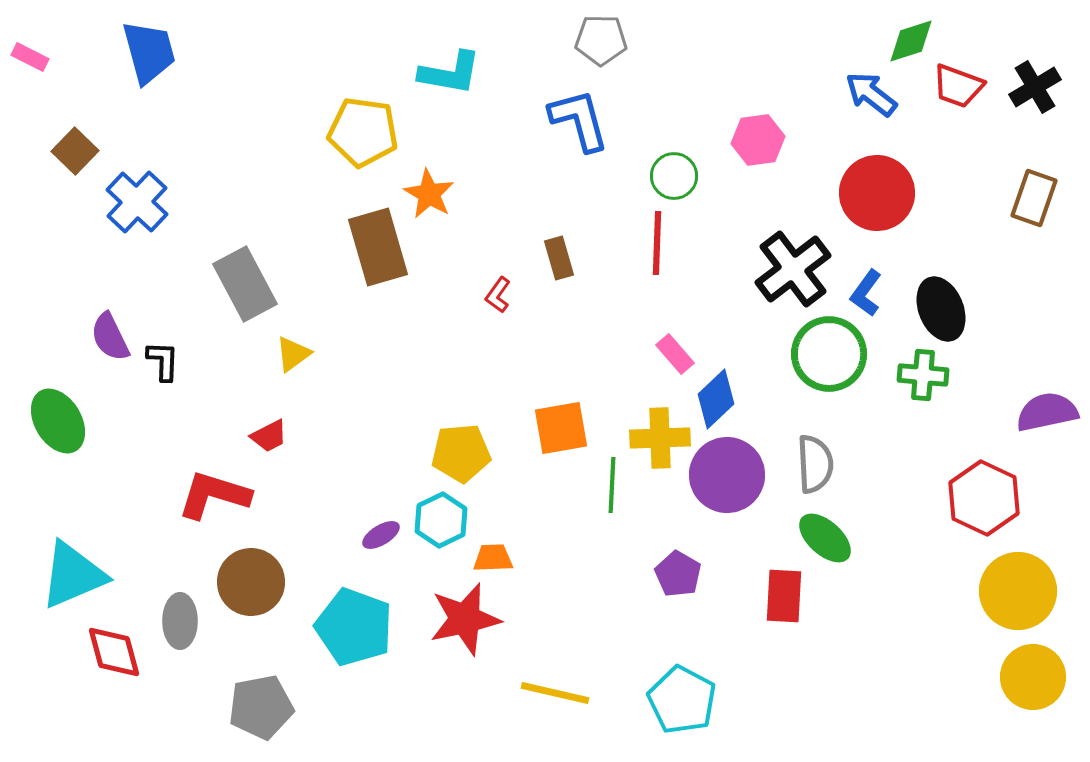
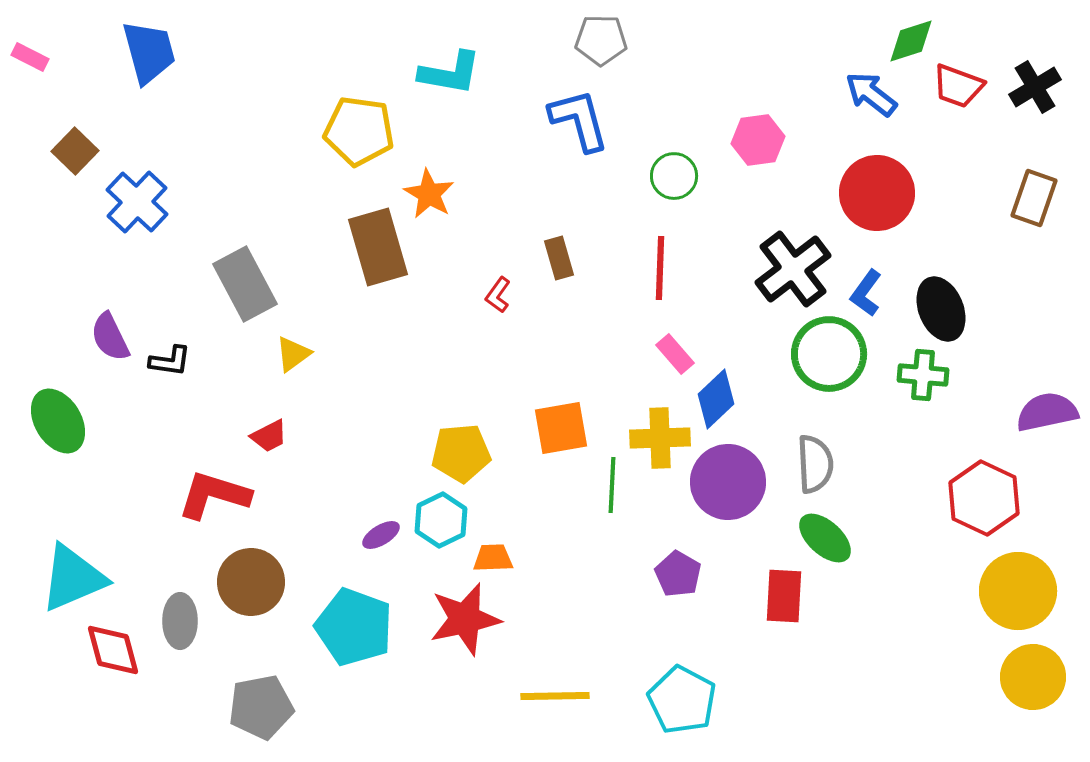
yellow pentagon at (363, 132): moved 4 px left, 1 px up
red line at (657, 243): moved 3 px right, 25 px down
black L-shape at (163, 361): moved 7 px right; rotated 96 degrees clockwise
purple circle at (727, 475): moved 1 px right, 7 px down
cyan triangle at (73, 575): moved 3 px down
red diamond at (114, 652): moved 1 px left, 2 px up
yellow line at (555, 693): moved 3 px down; rotated 14 degrees counterclockwise
